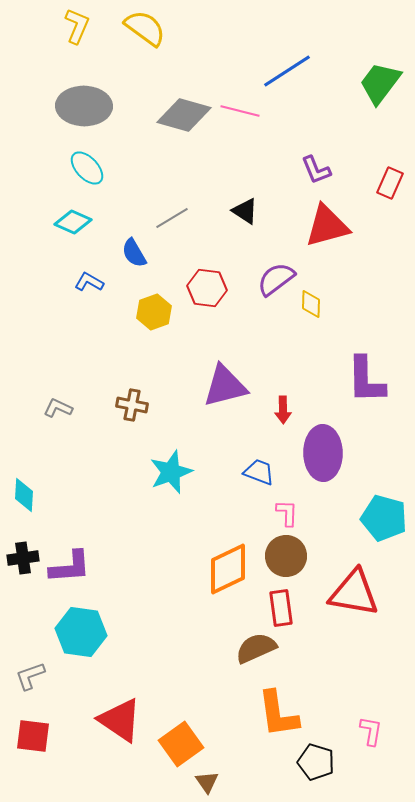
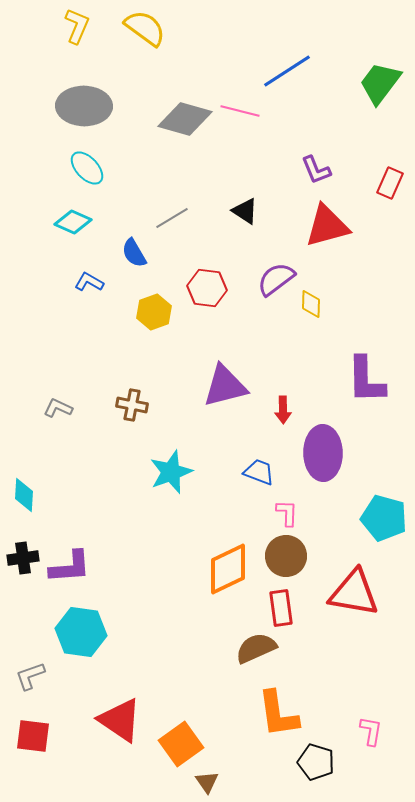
gray diamond at (184, 115): moved 1 px right, 4 px down
